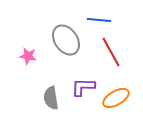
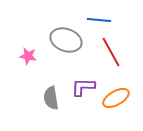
gray ellipse: rotated 36 degrees counterclockwise
